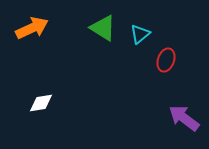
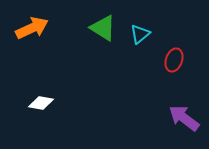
red ellipse: moved 8 px right
white diamond: rotated 20 degrees clockwise
